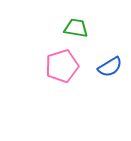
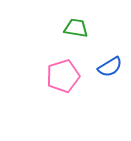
pink pentagon: moved 1 px right, 10 px down
